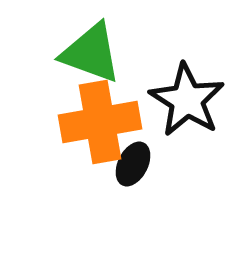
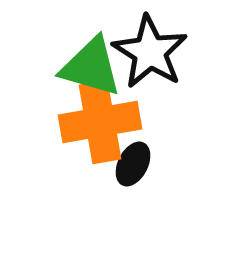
green triangle: moved 14 px down; rotated 4 degrees counterclockwise
black star: moved 37 px left, 48 px up
